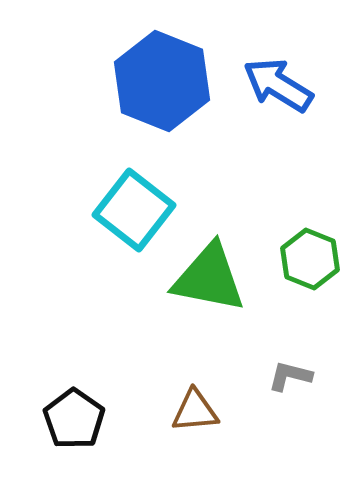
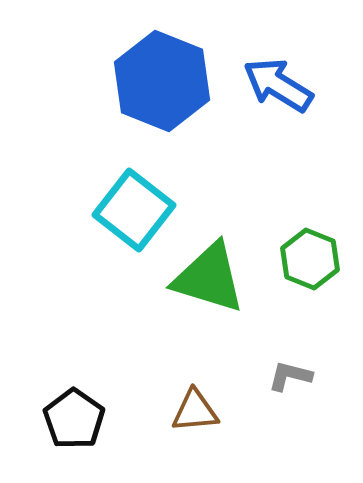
green triangle: rotated 6 degrees clockwise
